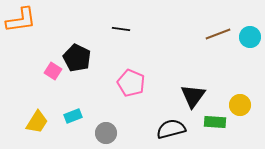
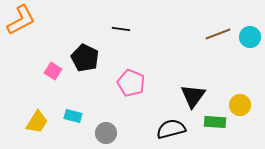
orange L-shape: rotated 20 degrees counterclockwise
black pentagon: moved 8 px right
cyan rectangle: rotated 36 degrees clockwise
